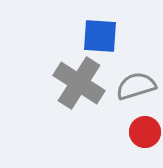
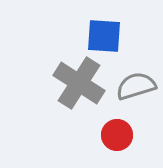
blue square: moved 4 px right
red circle: moved 28 px left, 3 px down
